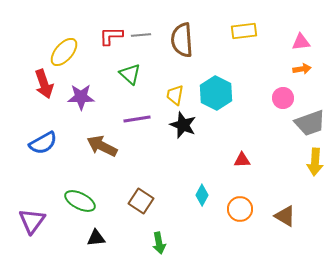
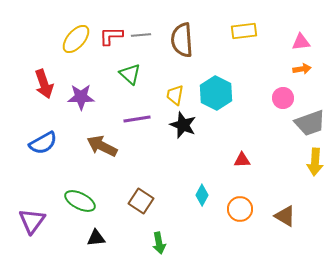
yellow ellipse: moved 12 px right, 13 px up
